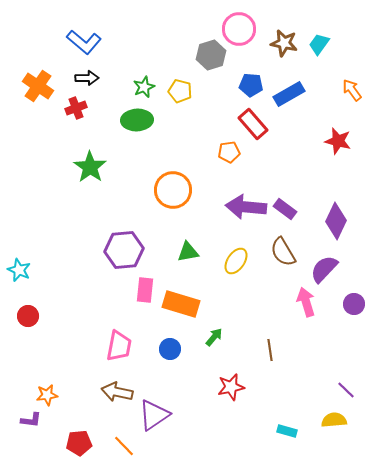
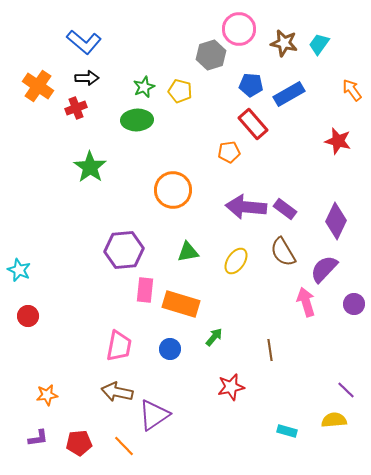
purple L-shape at (31, 420): moved 7 px right, 18 px down; rotated 15 degrees counterclockwise
